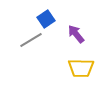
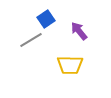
purple arrow: moved 3 px right, 3 px up
yellow trapezoid: moved 11 px left, 3 px up
